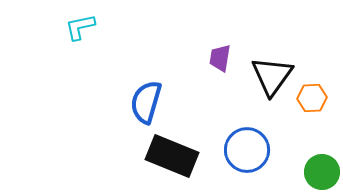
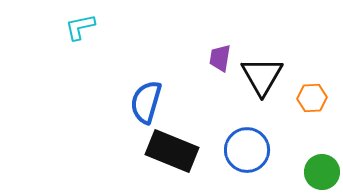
black triangle: moved 10 px left; rotated 6 degrees counterclockwise
black rectangle: moved 5 px up
